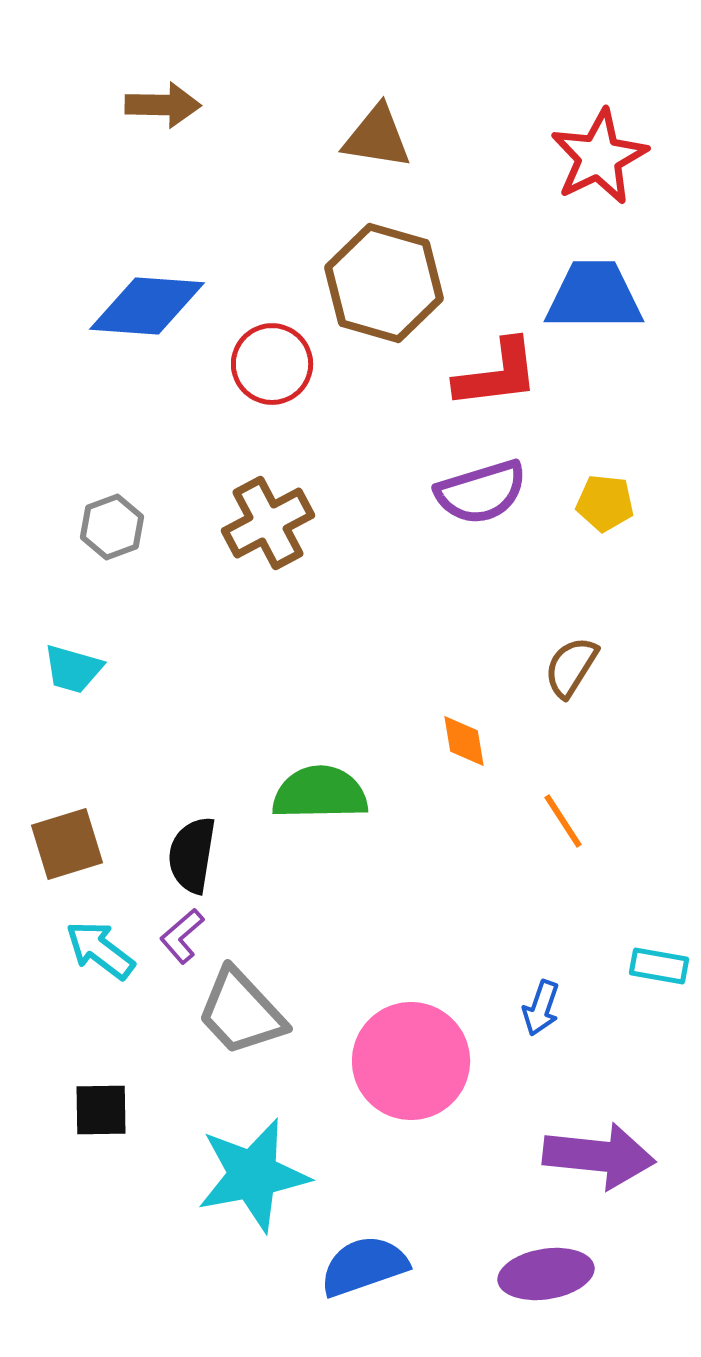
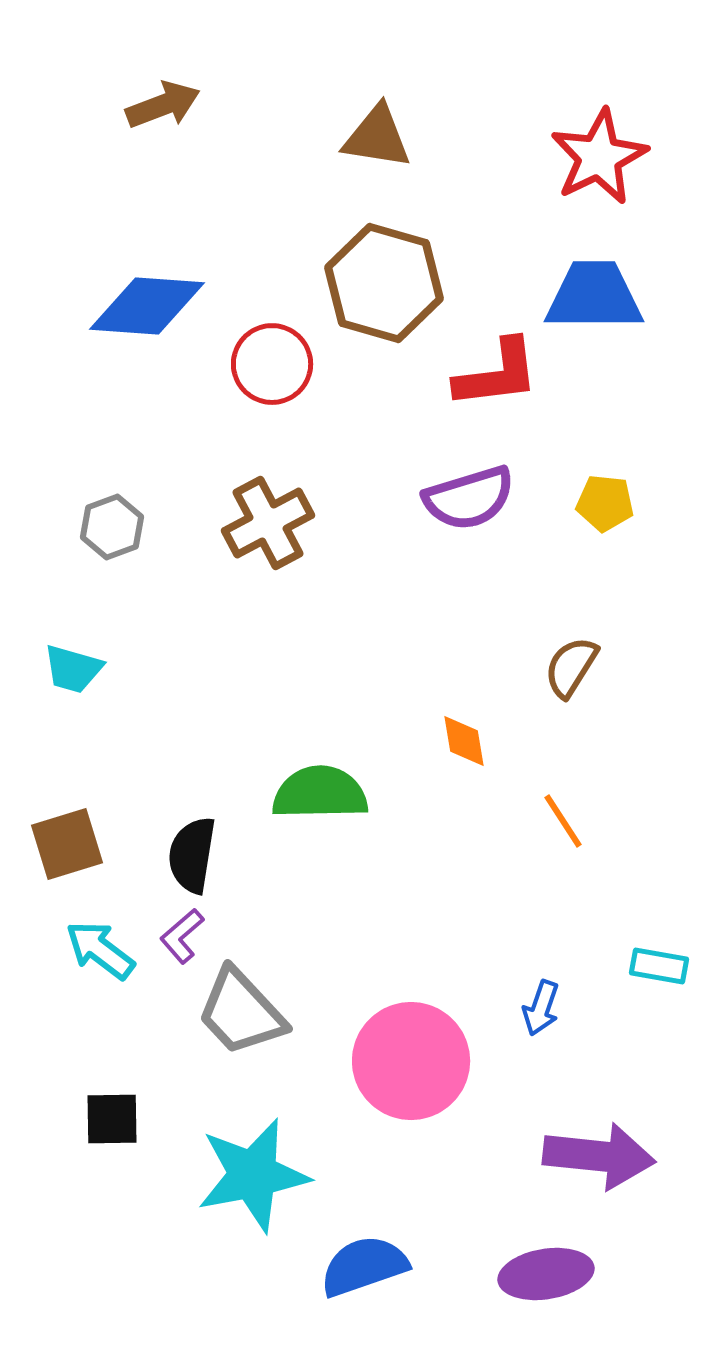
brown arrow: rotated 22 degrees counterclockwise
purple semicircle: moved 12 px left, 6 px down
black square: moved 11 px right, 9 px down
